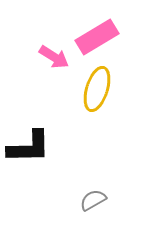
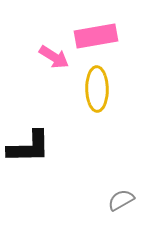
pink rectangle: moved 1 px left, 1 px up; rotated 21 degrees clockwise
yellow ellipse: rotated 18 degrees counterclockwise
gray semicircle: moved 28 px right
